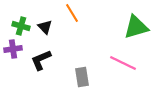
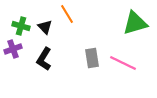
orange line: moved 5 px left, 1 px down
green triangle: moved 1 px left, 4 px up
purple cross: rotated 12 degrees counterclockwise
black L-shape: moved 3 px right, 1 px up; rotated 35 degrees counterclockwise
gray rectangle: moved 10 px right, 19 px up
